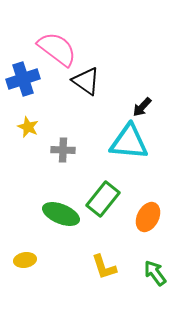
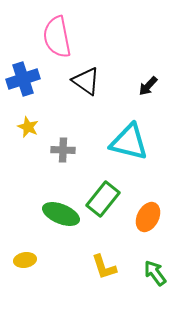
pink semicircle: moved 12 px up; rotated 138 degrees counterclockwise
black arrow: moved 6 px right, 21 px up
cyan triangle: rotated 9 degrees clockwise
